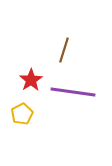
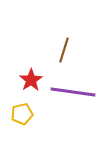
yellow pentagon: rotated 15 degrees clockwise
